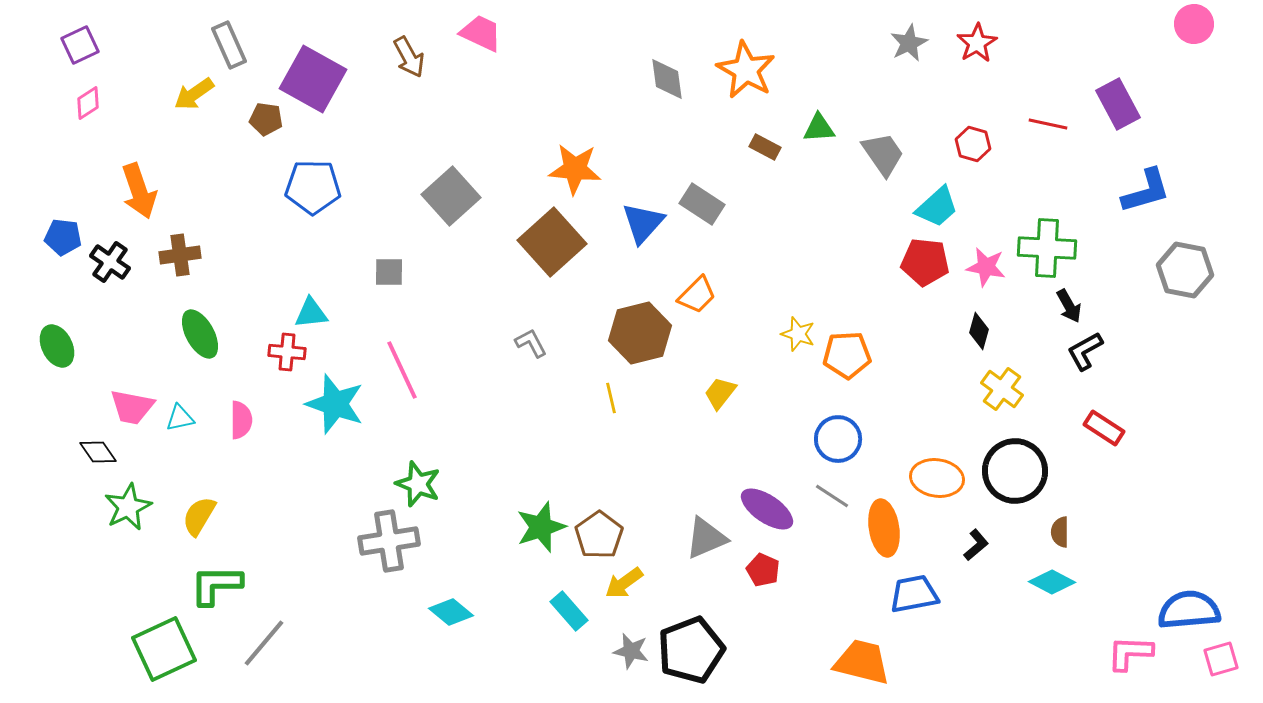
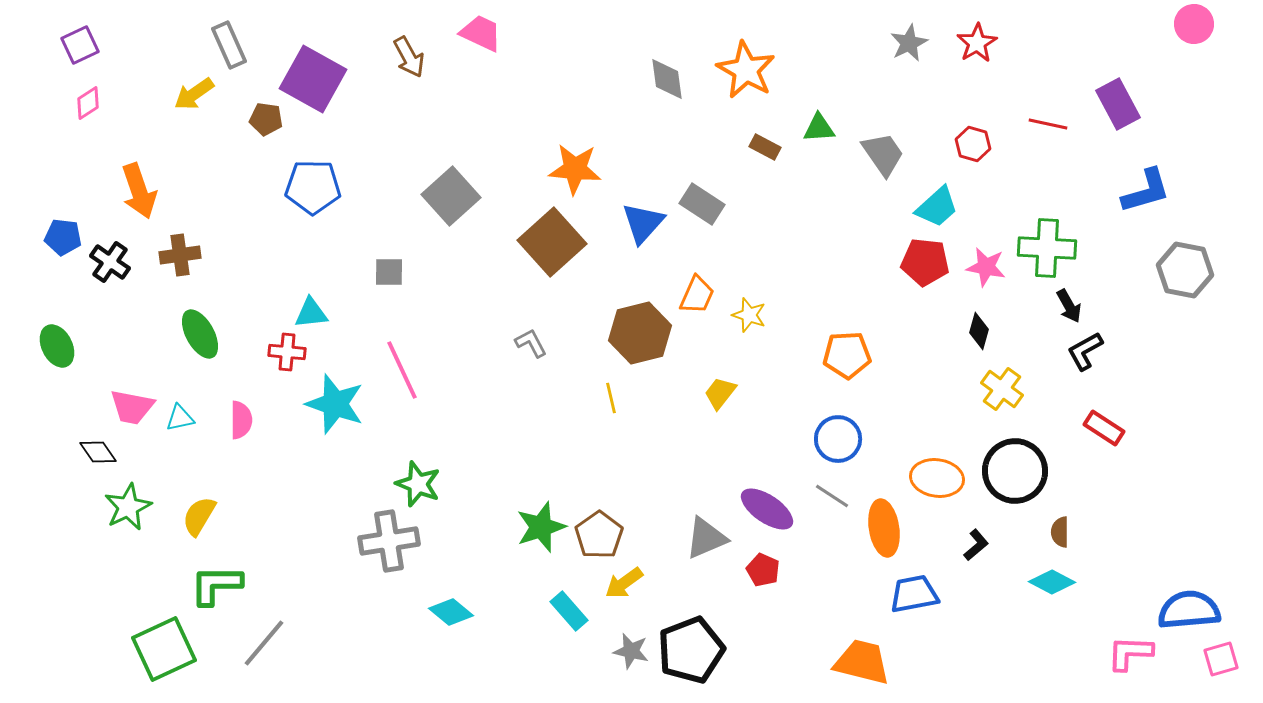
orange trapezoid at (697, 295): rotated 21 degrees counterclockwise
yellow star at (798, 334): moved 49 px left, 19 px up
